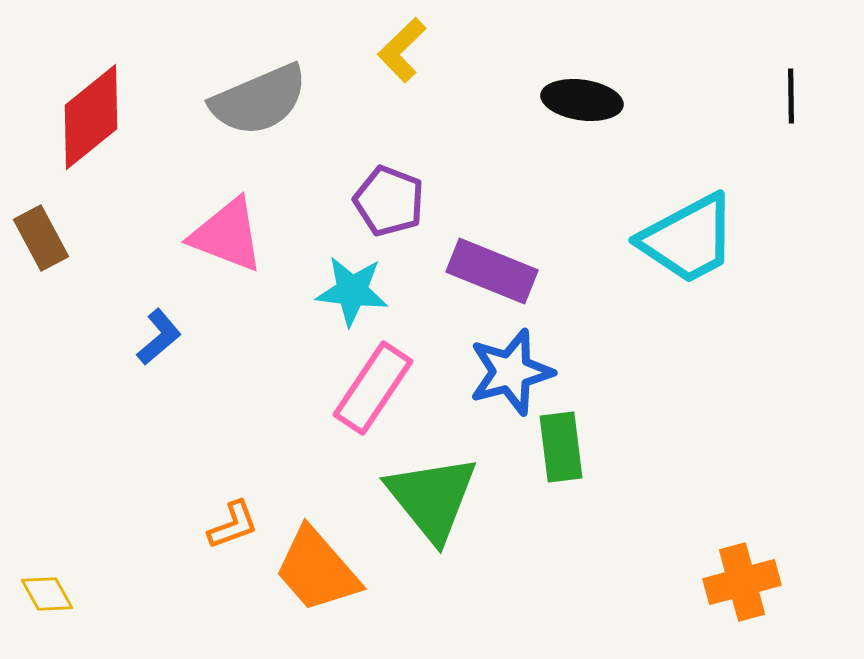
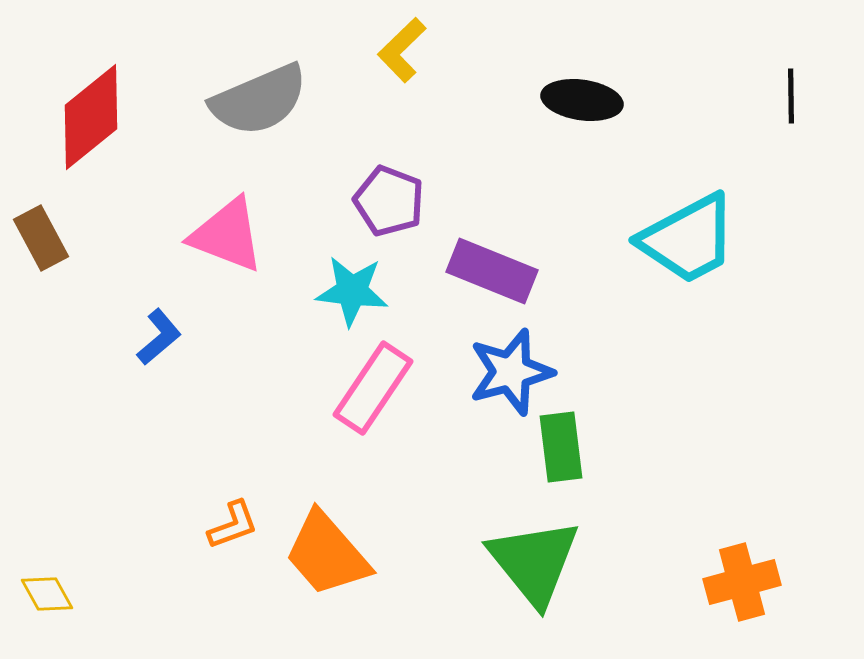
green triangle: moved 102 px right, 64 px down
orange trapezoid: moved 10 px right, 16 px up
